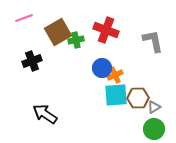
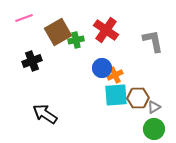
red cross: rotated 15 degrees clockwise
